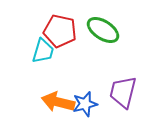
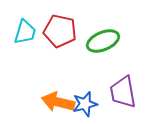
green ellipse: moved 11 px down; rotated 56 degrees counterclockwise
cyan trapezoid: moved 18 px left, 19 px up
purple trapezoid: rotated 24 degrees counterclockwise
